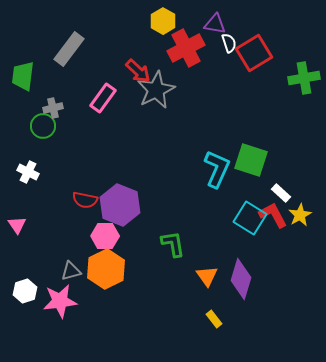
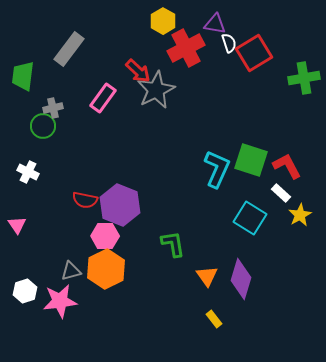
red L-shape: moved 14 px right, 49 px up
